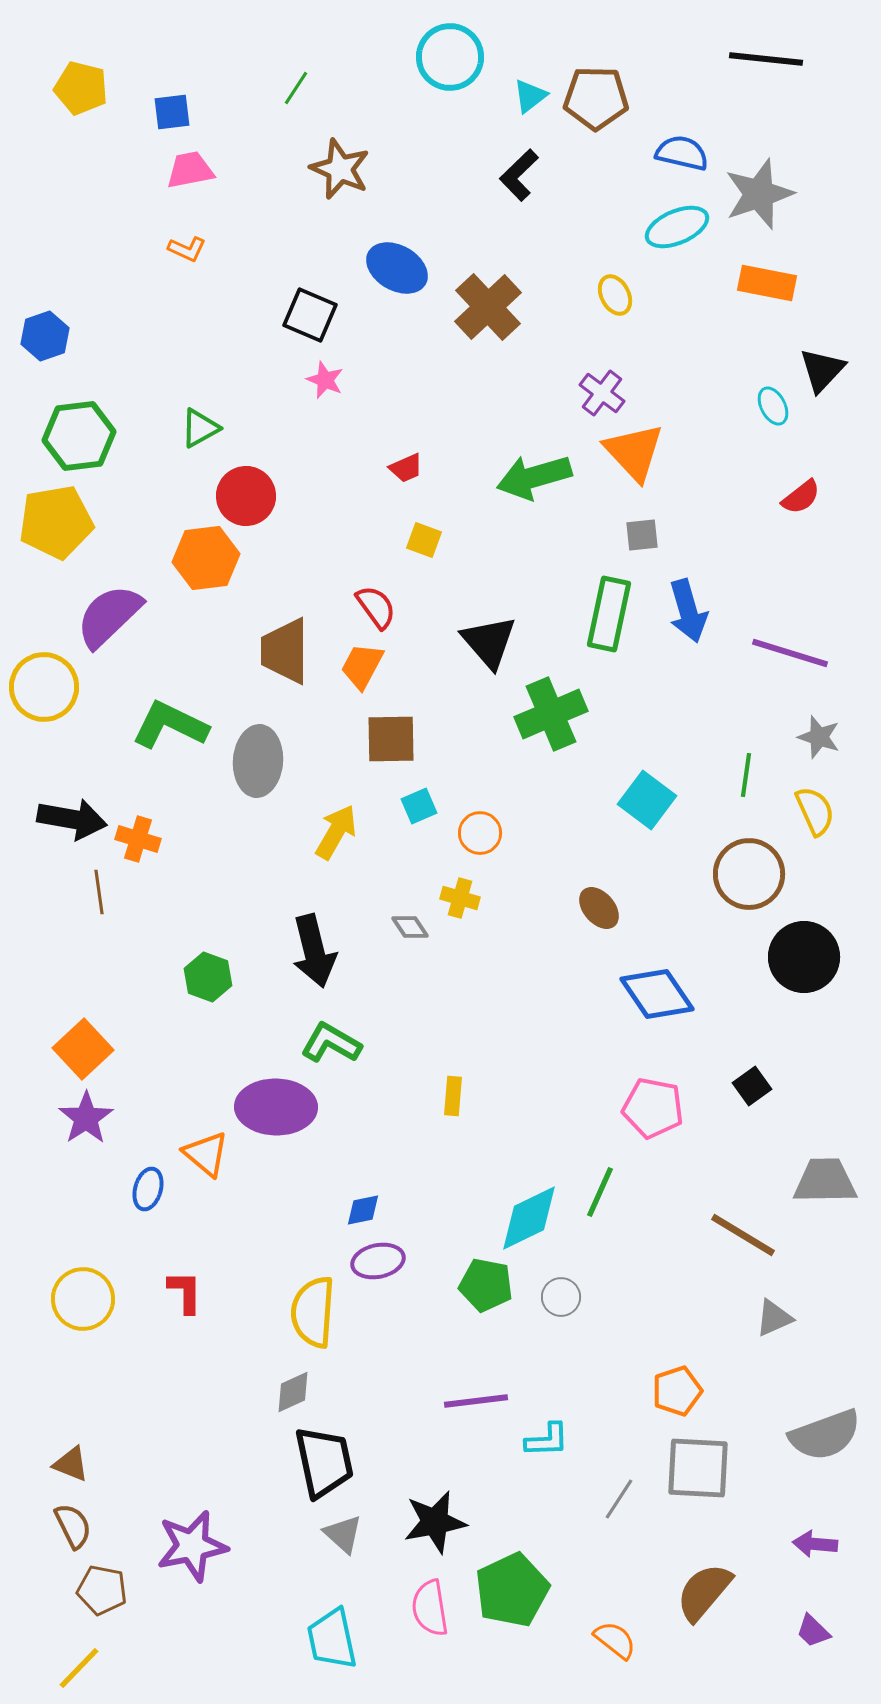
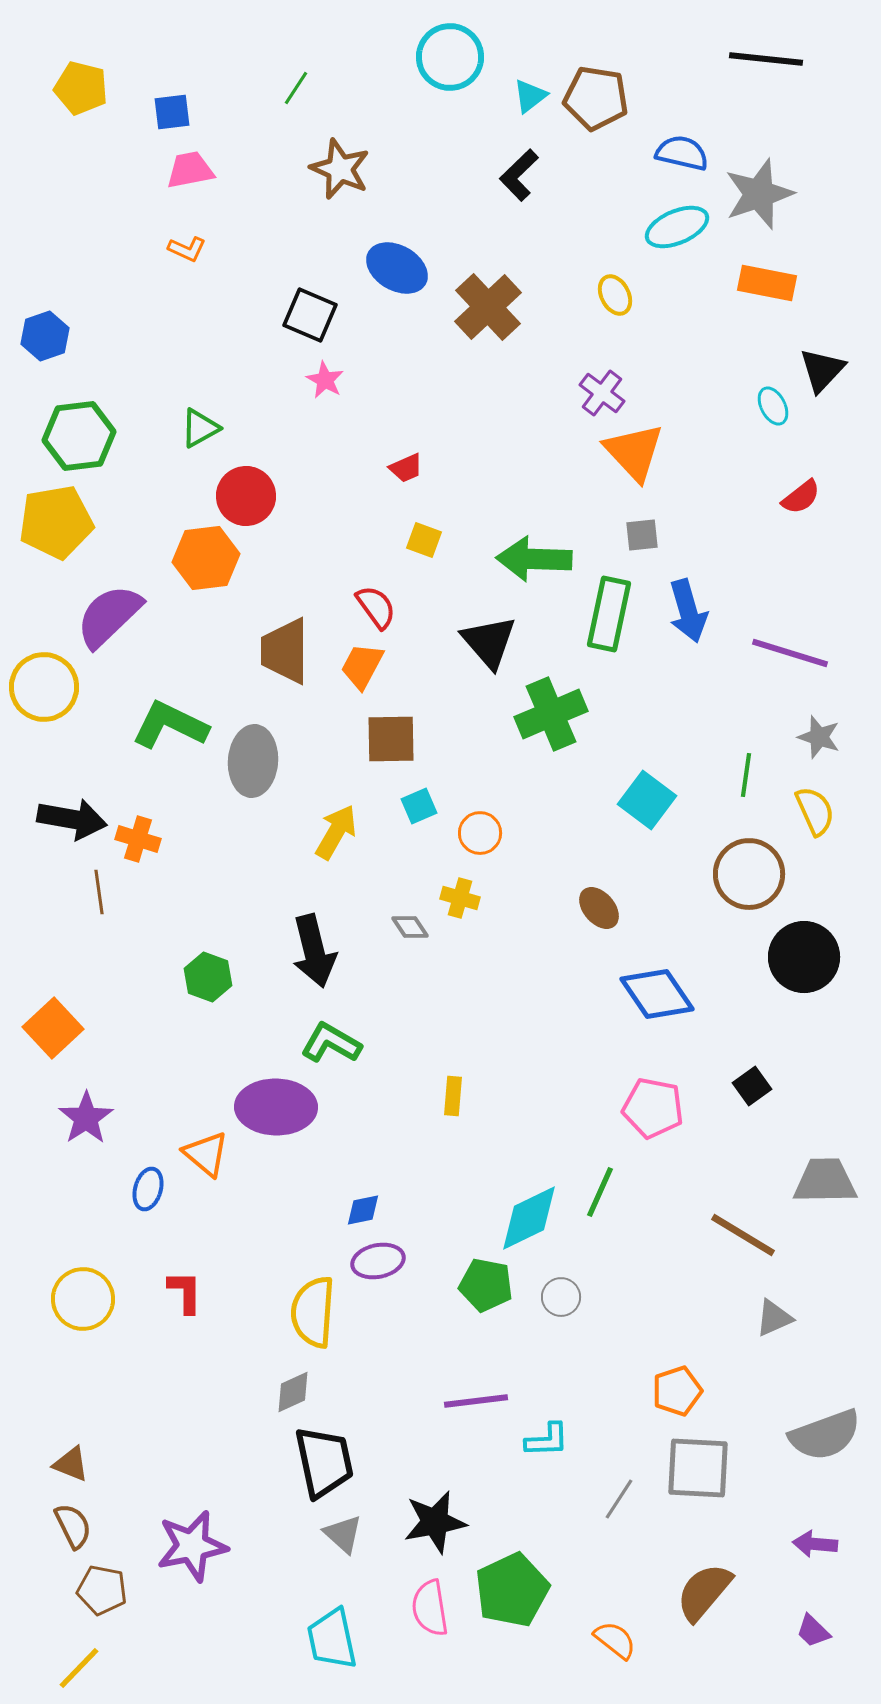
brown pentagon at (596, 98): rotated 8 degrees clockwise
pink star at (325, 380): rotated 6 degrees clockwise
green arrow at (534, 477): moved 82 px down; rotated 18 degrees clockwise
gray ellipse at (258, 761): moved 5 px left
orange square at (83, 1049): moved 30 px left, 21 px up
